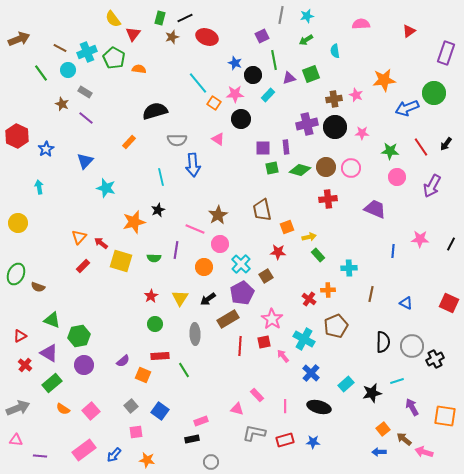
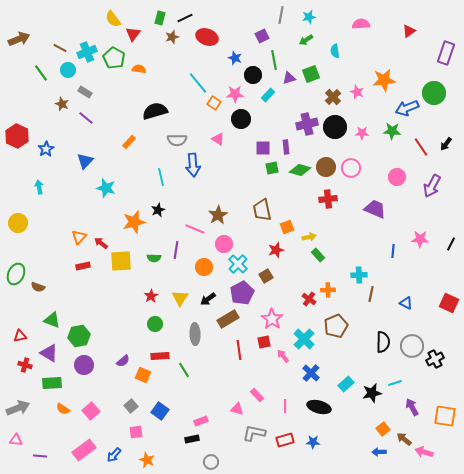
cyan star at (307, 16): moved 2 px right, 1 px down
blue star at (235, 63): moved 5 px up
pink star at (356, 95): moved 1 px right, 3 px up
brown cross at (334, 99): moved 1 px left, 2 px up; rotated 35 degrees counterclockwise
green star at (390, 151): moved 2 px right, 20 px up
pink circle at (220, 244): moved 4 px right
red star at (278, 252): moved 2 px left, 2 px up; rotated 21 degrees counterclockwise
yellow square at (121, 261): rotated 20 degrees counterclockwise
cyan cross at (241, 264): moved 3 px left
red rectangle at (83, 266): rotated 32 degrees clockwise
cyan cross at (349, 268): moved 10 px right, 7 px down
red triangle at (20, 336): rotated 16 degrees clockwise
cyan cross at (304, 339): rotated 15 degrees clockwise
red line at (240, 346): moved 1 px left, 4 px down; rotated 12 degrees counterclockwise
red cross at (25, 365): rotated 24 degrees counterclockwise
cyan line at (397, 381): moved 2 px left, 2 px down
green rectangle at (52, 383): rotated 36 degrees clockwise
orange star at (147, 460): rotated 14 degrees clockwise
